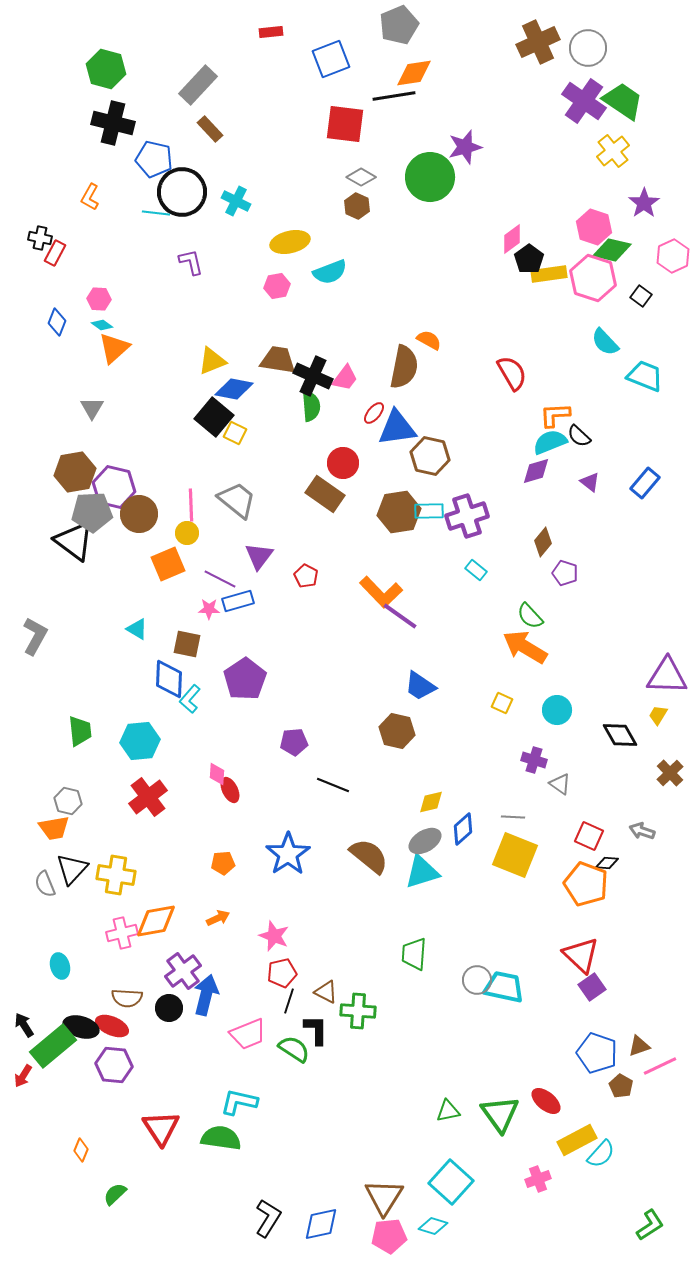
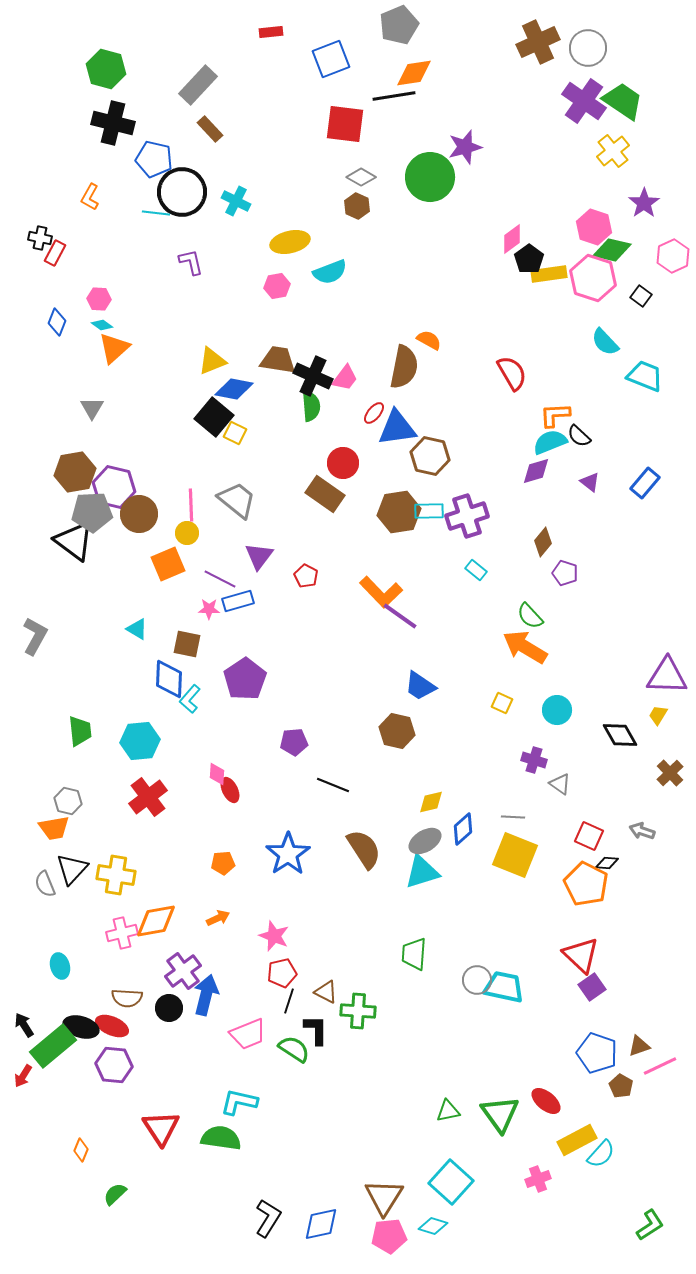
brown semicircle at (369, 856): moved 5 px left, 7 px up; rotated 18 degrees clockwise
orange pentagon at (586, 884): rotated 6 degrees clockwise
